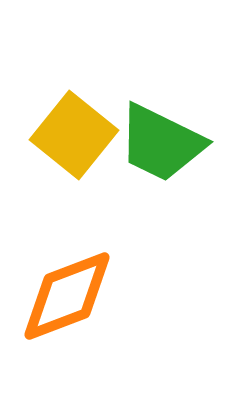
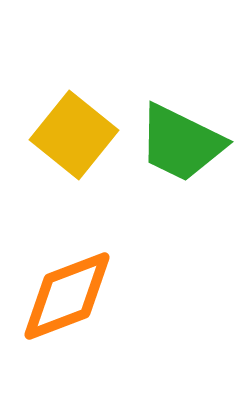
green trapezoid: moved 20 px right
